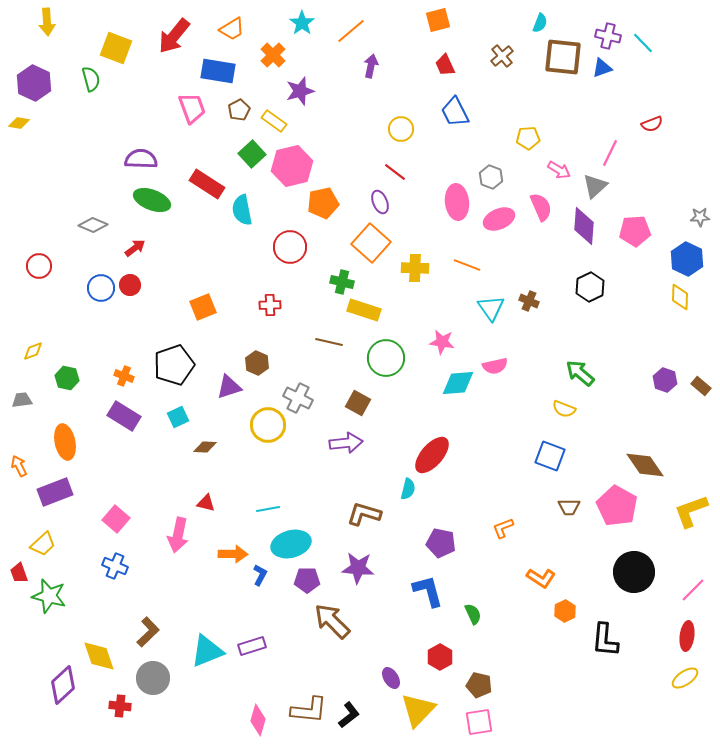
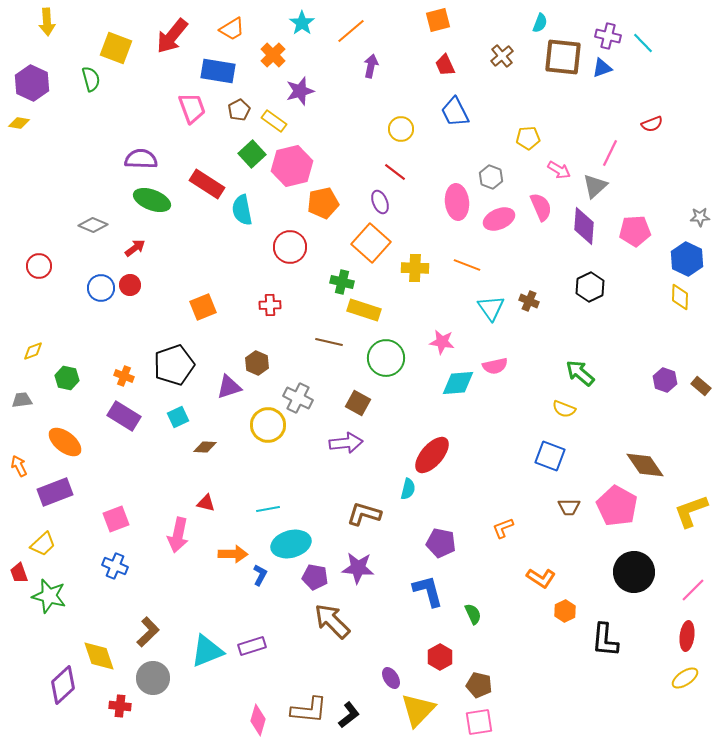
red arrow at (174, 36): moved 2 px left
purple hexagon at (34, 83): moved 2 px left
orange ellipse at (65, 442): rotated 40 degrees counterclockwise
pink square at (116, 519): rotated 28 degrees clockwise
purple pentagon at (307, 580): moved 8 px right, 3 px up; rotated 10 degrees clockwise
